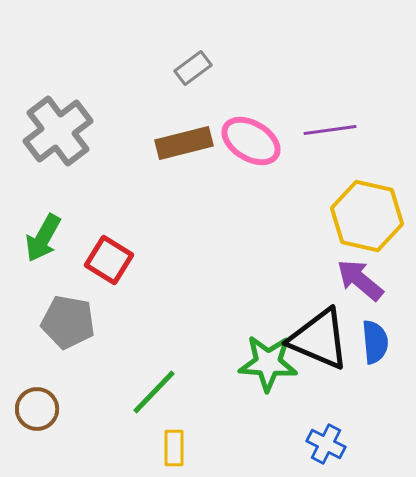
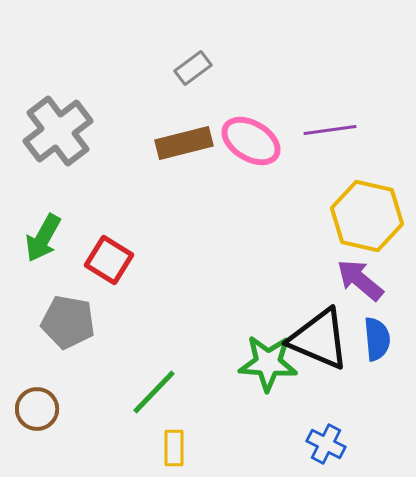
blue semicircle: moved 2 px right, 3 px up
